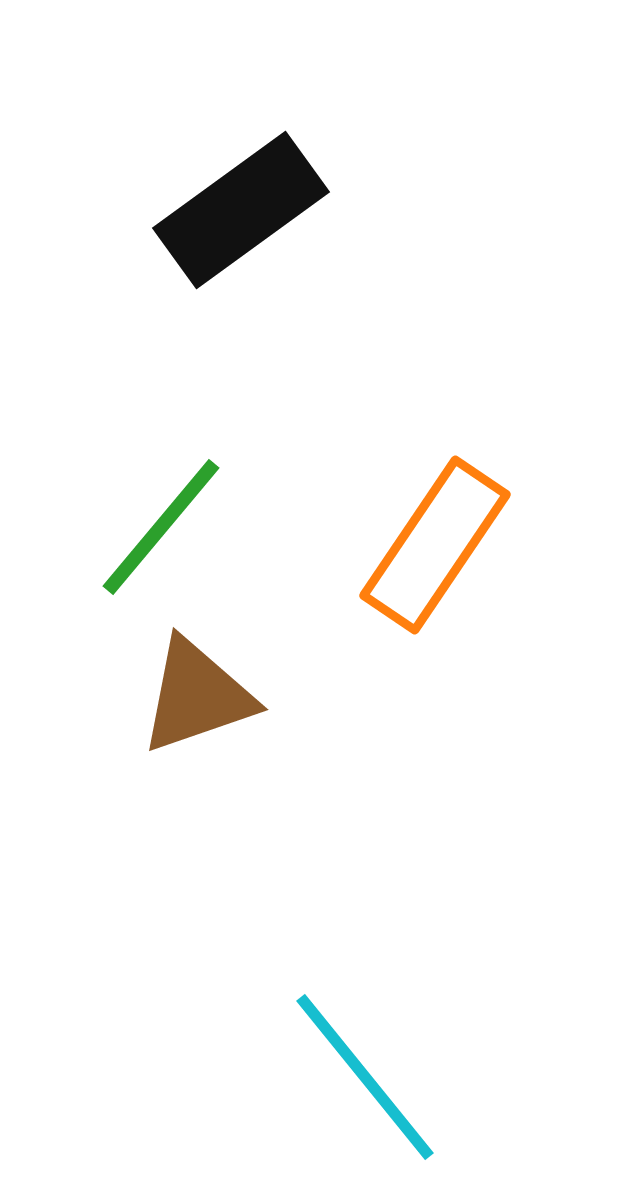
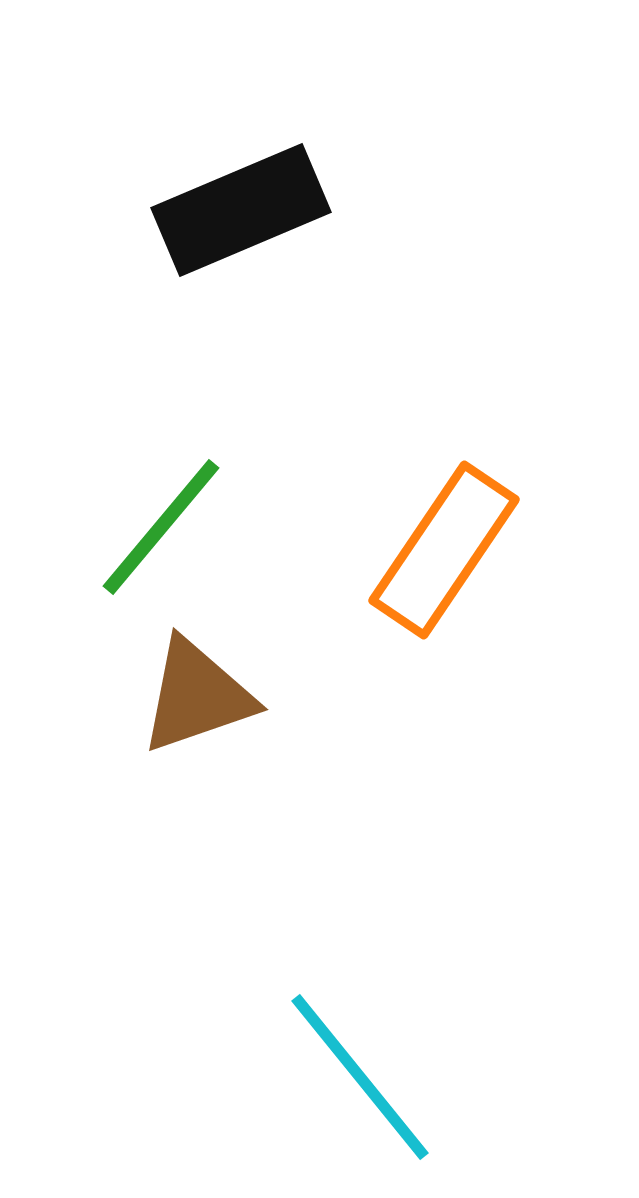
black rectangle: rotated 13 degrees clockwise
orange rectangle: moved 9 px right, 5 px down
cyan line: moved 5 px left
